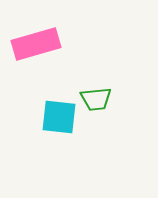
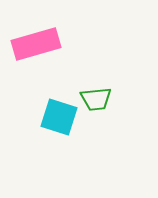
cyan square: rotated 12 degrees clockwise
